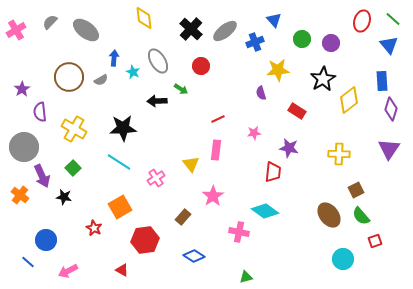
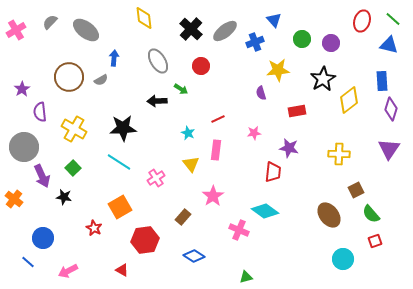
blue triangle at (389, 45): rotated 36 degrees counterclockwise
cyan star at (133, 72): moved 55 px right, 61 px down
red rectangle at (297, 111): rotated 42 degrees counterclockwise
orange cross at (20, 195): moved 6 px left, 4 px down
green semicircle at (361, 216): moved 10 px right, 2 px up
pink cross at (239, 232): moved 2 px up; rotated 12 degrees clockwise
blue circle at (46, 240): moved 3 px left, 2 px up
